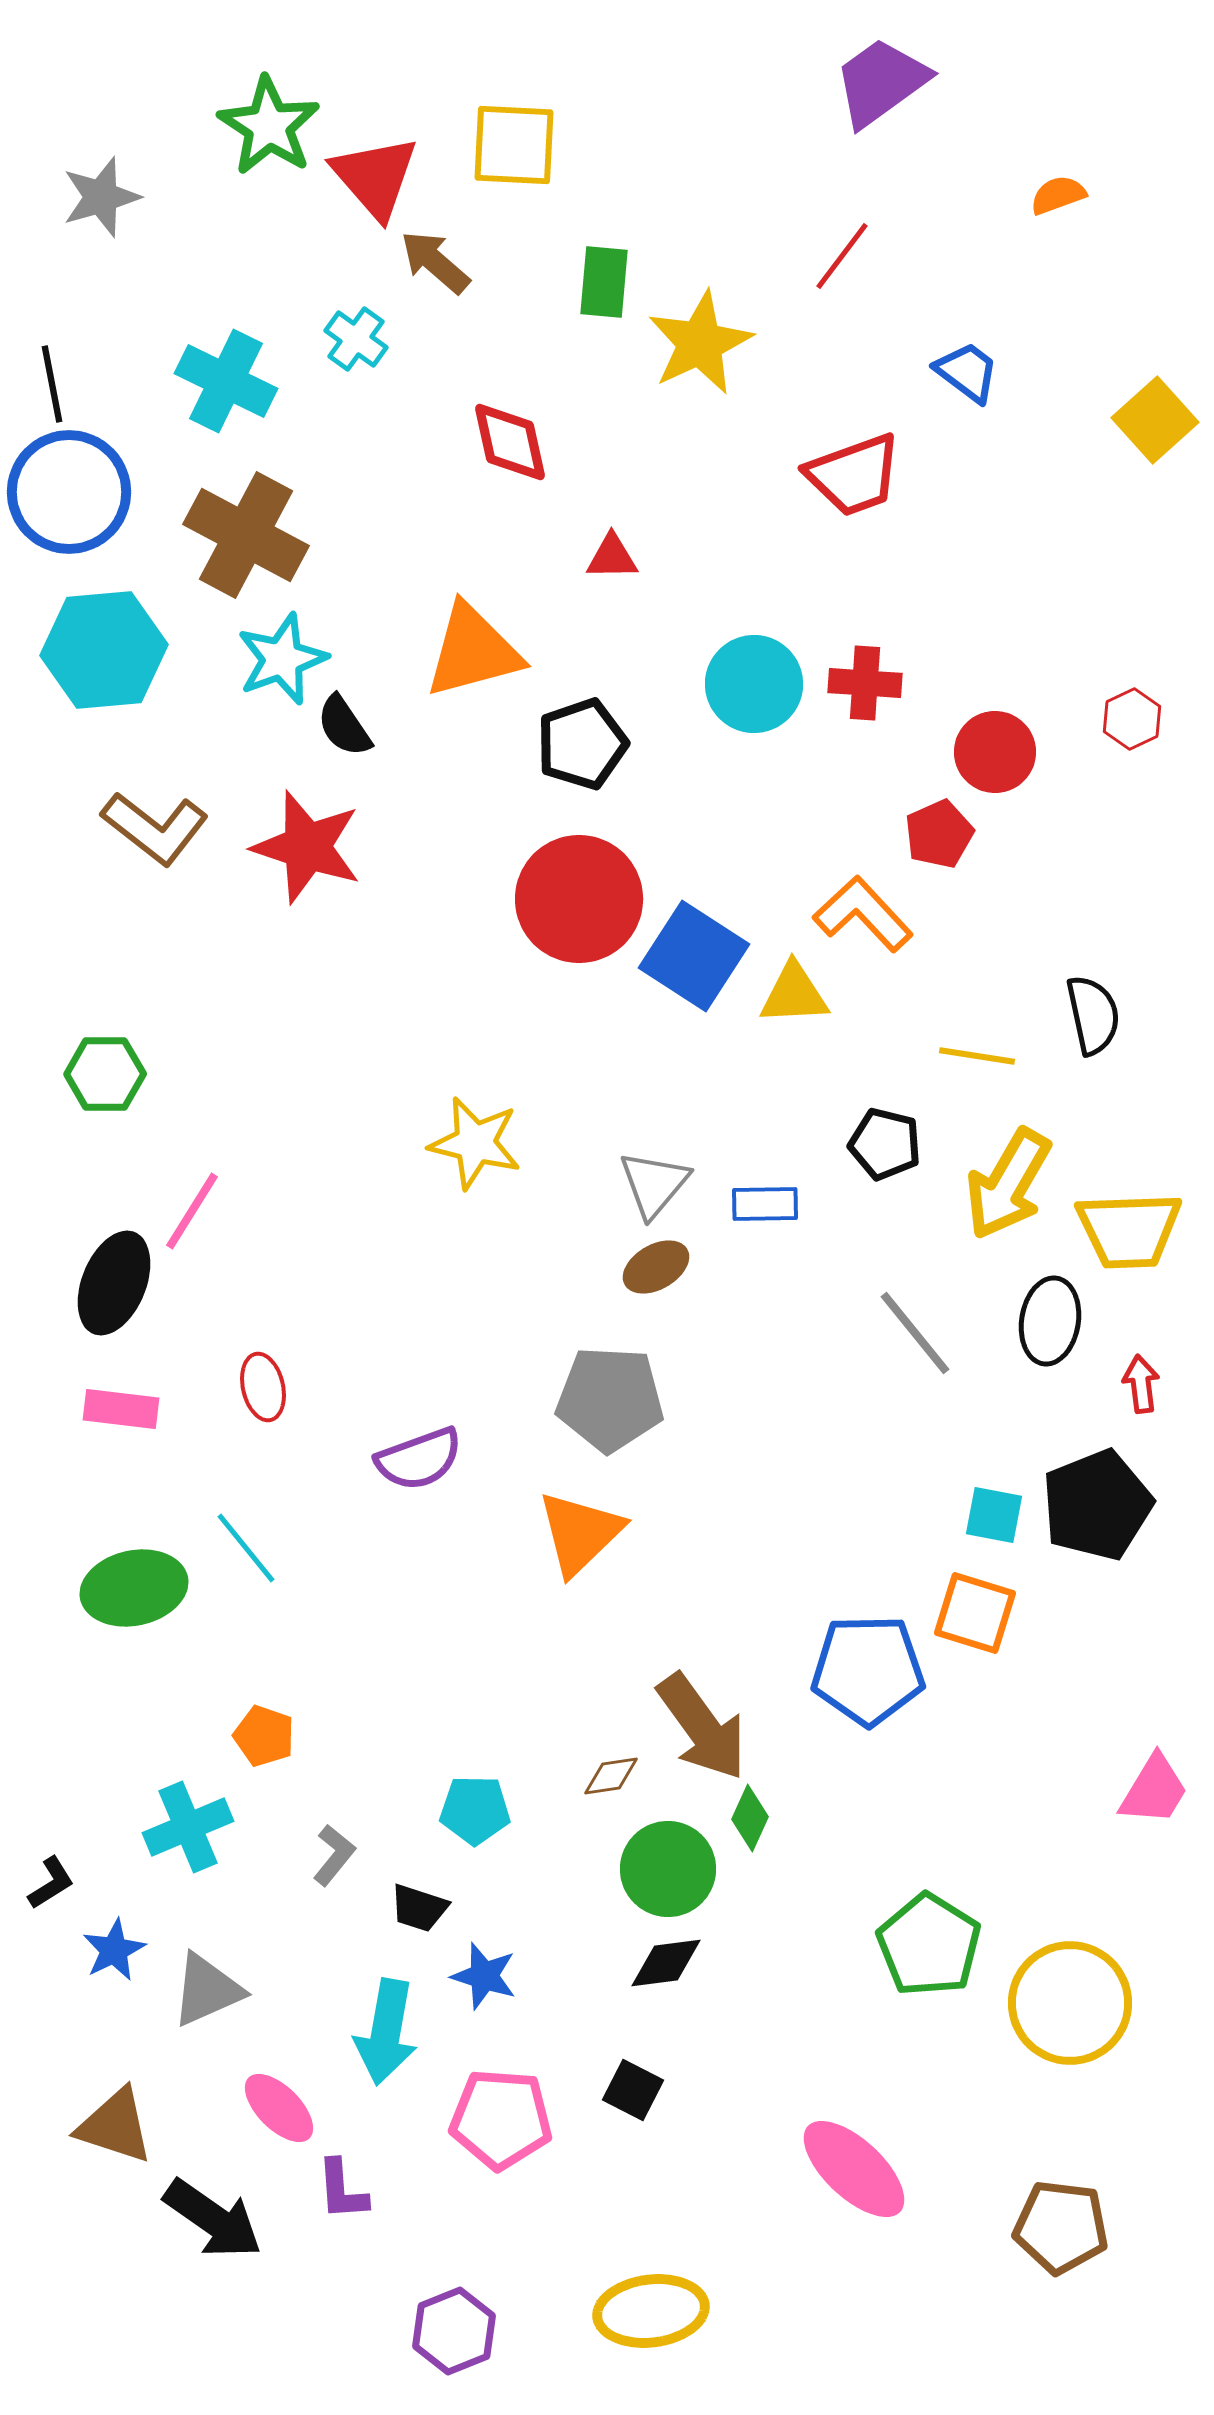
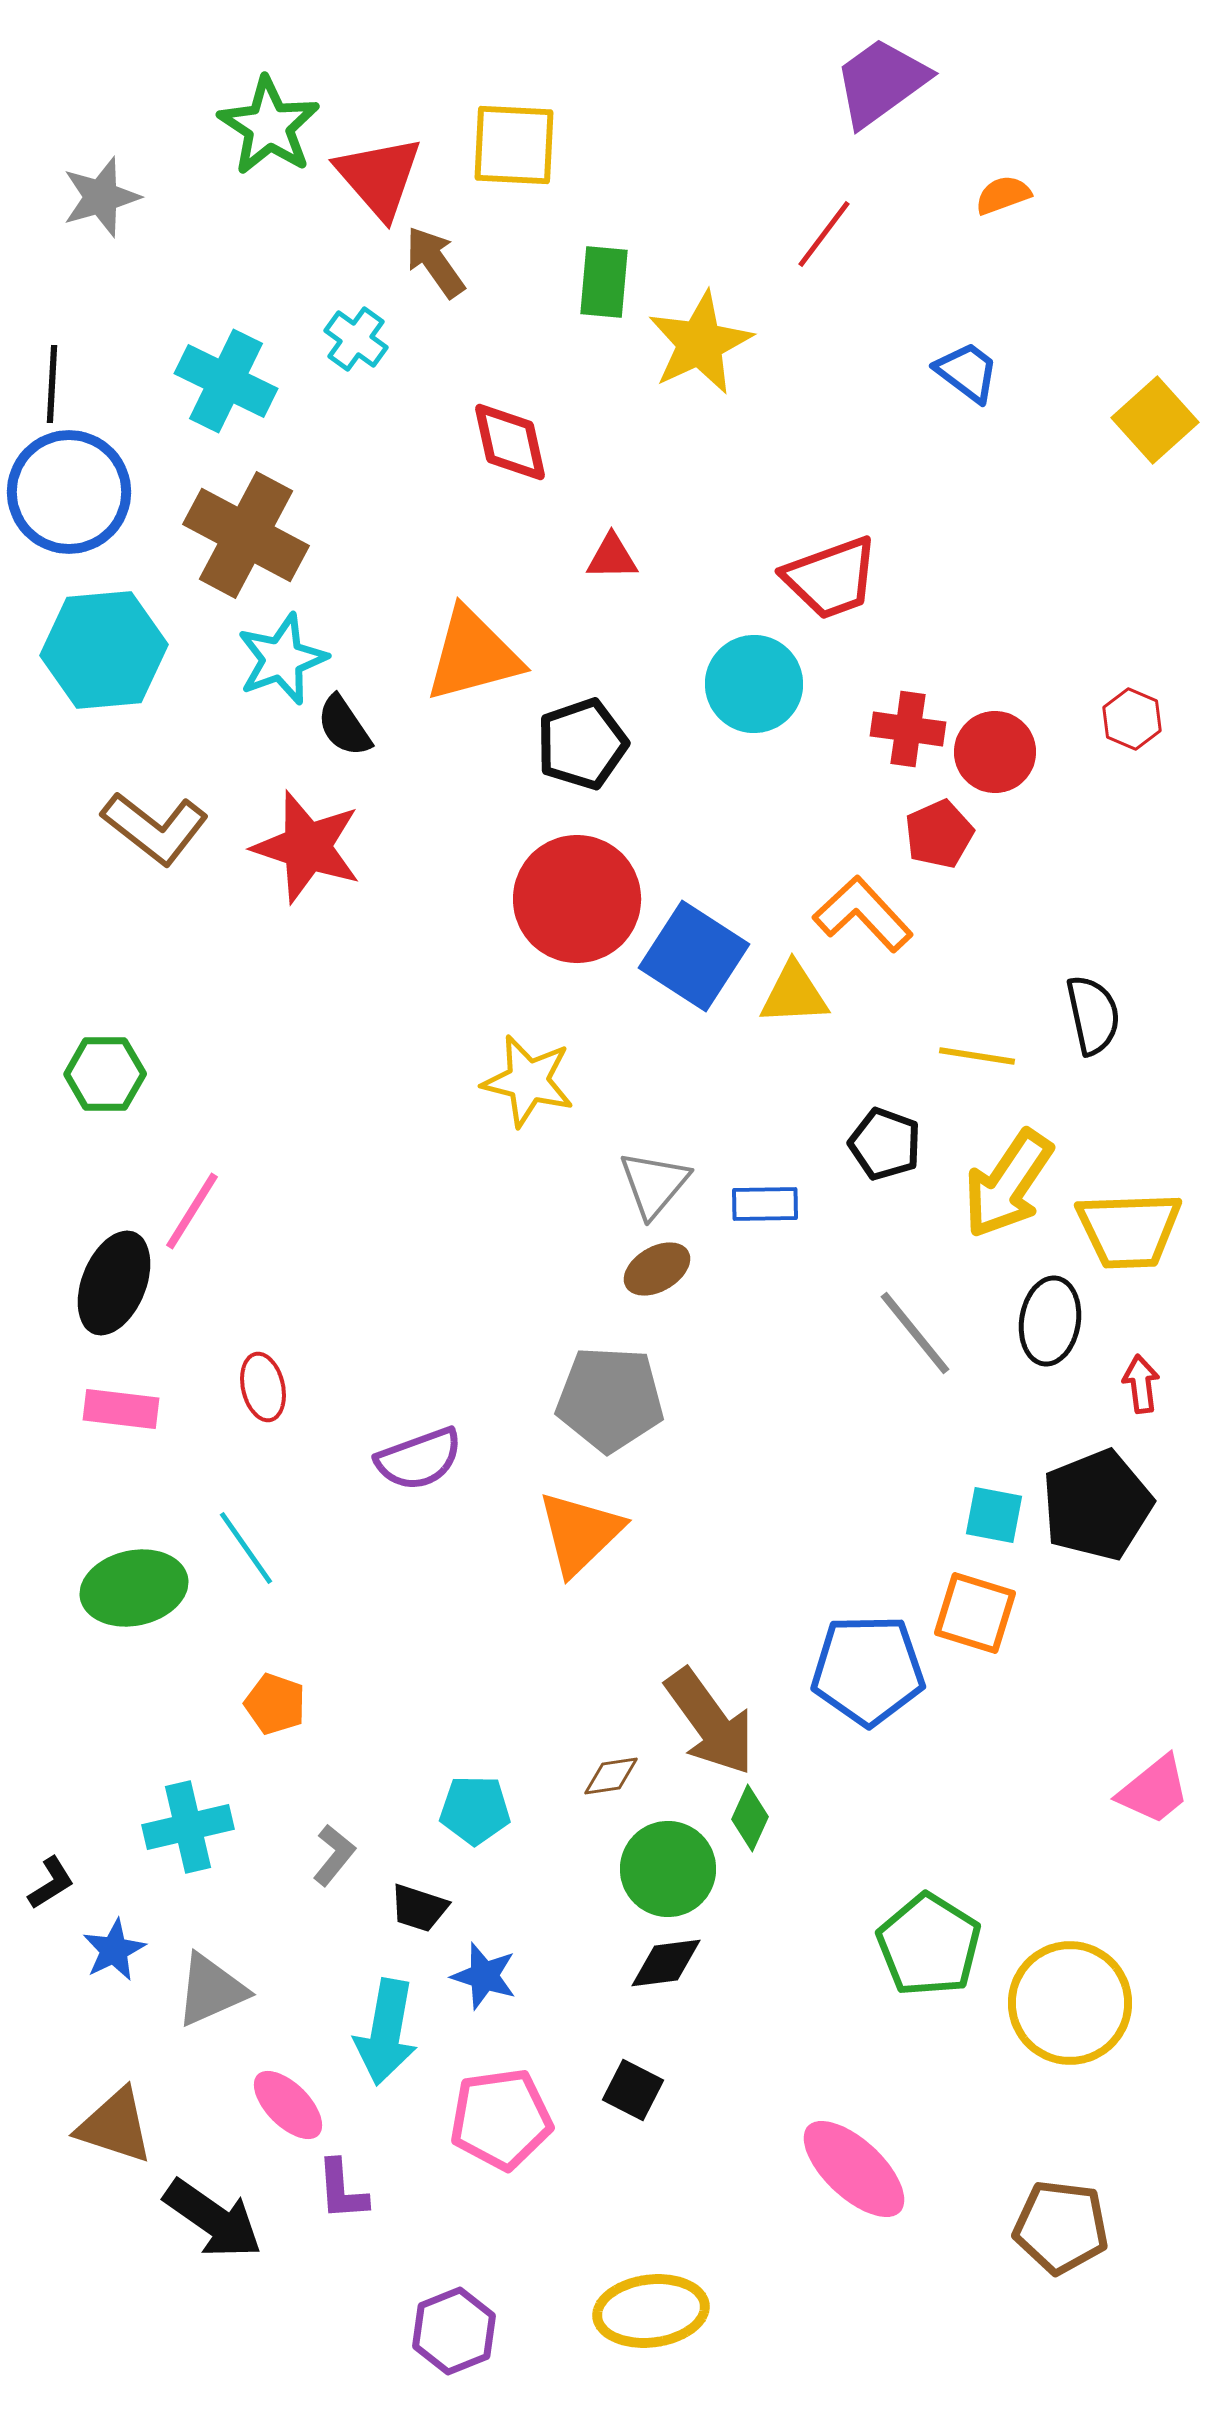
red triangle at (375, 177): moved 4 px right
orange semicircle at (1058, 195): moved 55 px left
red line at (842, 256): moved 18 px left, 22 px up
brown arrow at (435, 262): rotated 14 degrees clockwise
black line at (52, 384): rotated 14 degrees clockwise
red trapezoid at (854, 475): moved 23 px left, 103 px down
orange triangle at (473, 651): moved 4 px down
red cross at (865, 683): moved 43 px right, 46 px down; rotated 4 degrees clockwise
red hexagon at (1132, 719): rotated 12 degrees counterclockwise
red circle at (579, 899): moved 2 px left
yellow star at (475, 1143): moved 53 px right, 62 px up
black pentagon at (885, 1144): rotated 6 degrees clockwise
yellow arrow at (1008, 1184): rotated 4 degrees clockwise
brown ellipse at (656, 1267): moved 1 px right, 2 px down
cyan line at (246, 1548): rotated 4 degrees clockwise
brown arrow at (702, 1727): moved 8 px right, 5 px up
orange pentagon at (264, 1736): moved 11 px right, 32 px up
pink trapezoid at (1154, 1790): rotated 20 degrees clockwise
cyan cross at (188, 1827): rotated 10 degrees clockwise
gray triangle at (207, 1990): moved 4 px right
pink ellipse at (279, 2108): moved 9 px right, 3 px up
pink pentagon at (501, 2119): rotated 12 degrees counterclockwise
